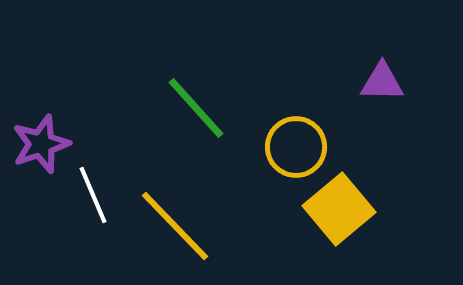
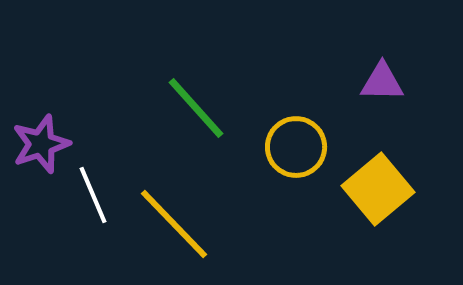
yellow square: moved 39 px right, 20 px up
yellow line: moved 1 px left, 2 px up
